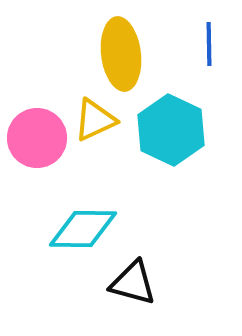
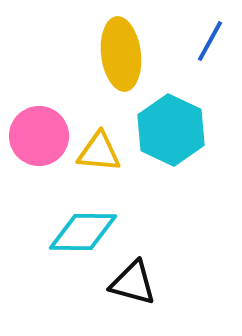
blue line: moved 1 px right, 3 px up; rotated 30 degrees clockwise
yellow triangle: moved 4 px right, 32 px down; rotated 30 degrees clockwise
pink circle: moved 2 px right, 2 px up
cyan diamond: moved 3 px down
